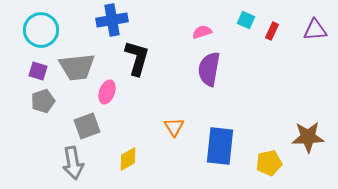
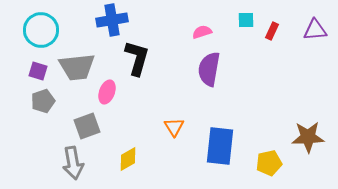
cyan square: rotated 24 degrees counterclockwise
